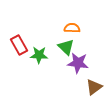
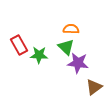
orange semicircle: moved 1 px left, 1 px down
